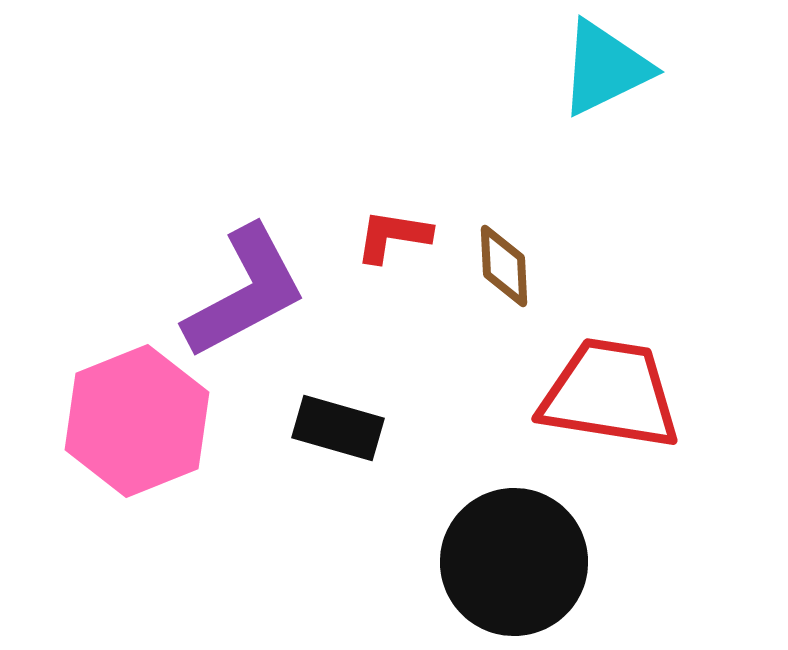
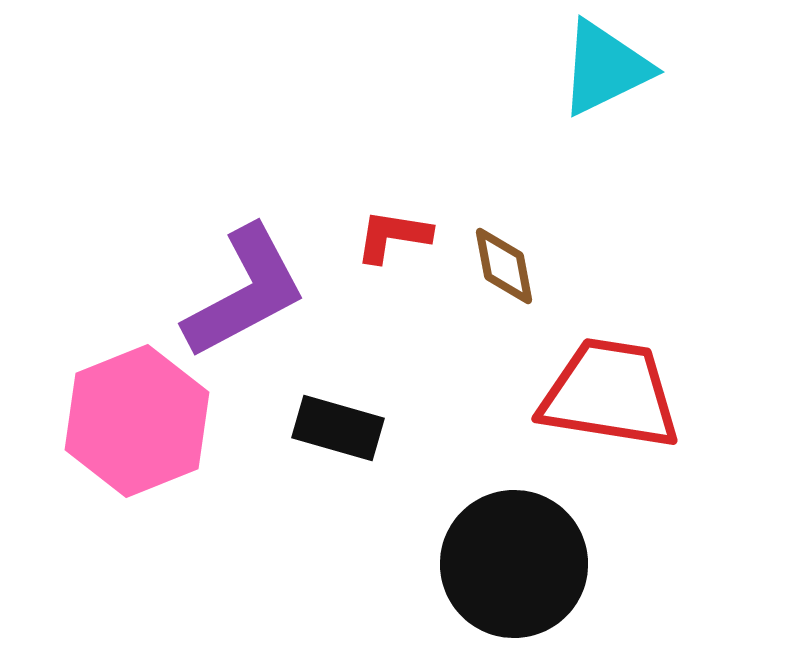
brown diamond: rotated 8 degrees counterclockwise
black circle: moved 2 px down
